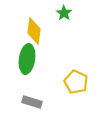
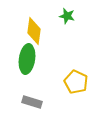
green star: moved 3 px right, 3 px down; rotated 21 degrees counterclockwise
